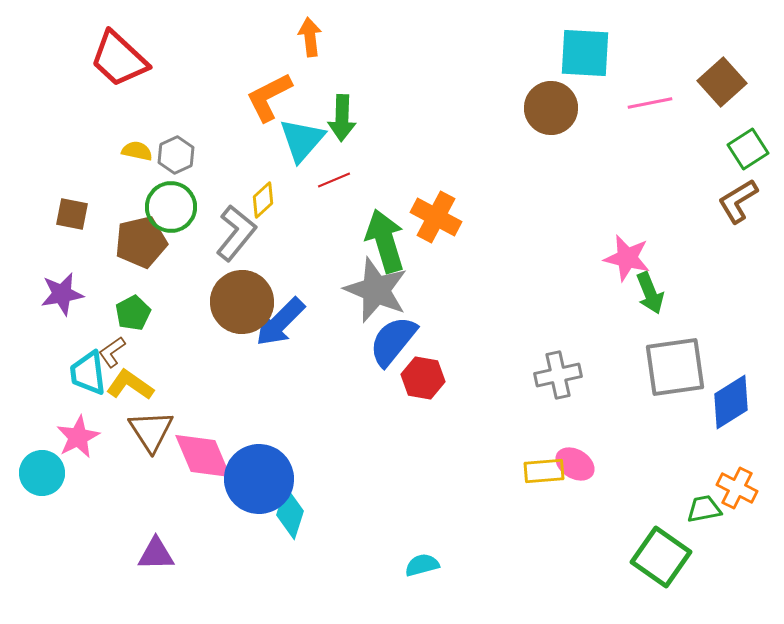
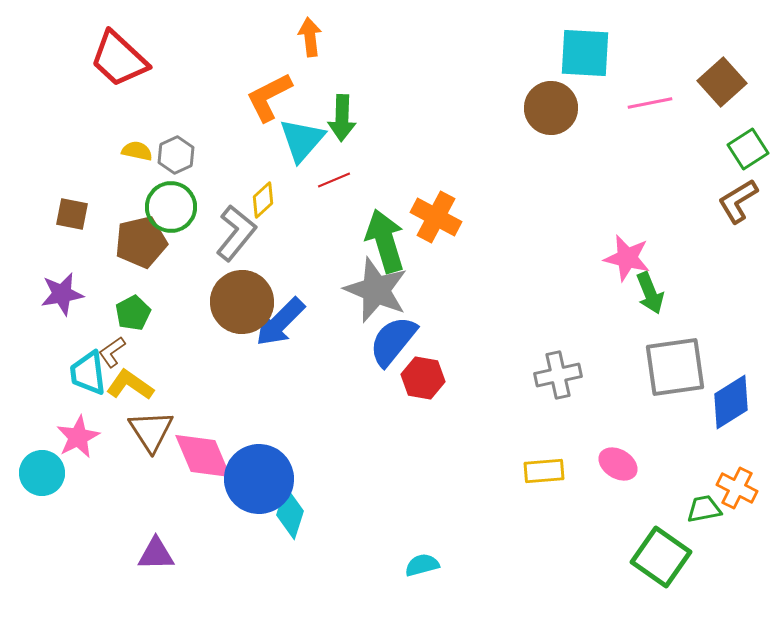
pink ellipse at (575, 464): moved 43 px right
